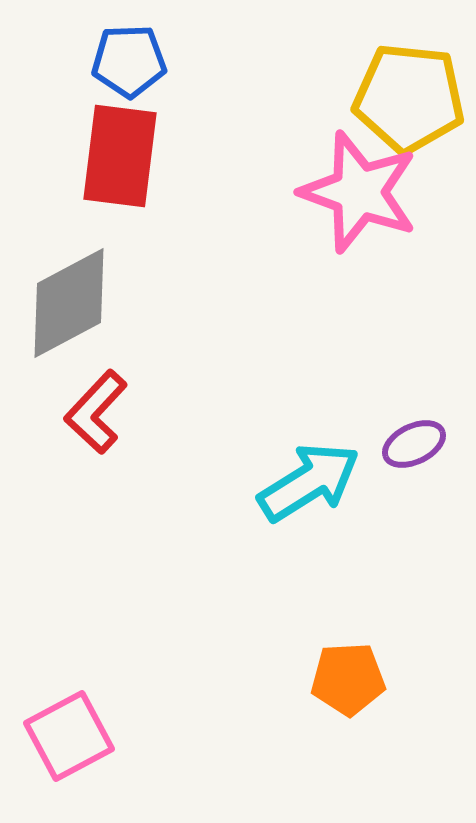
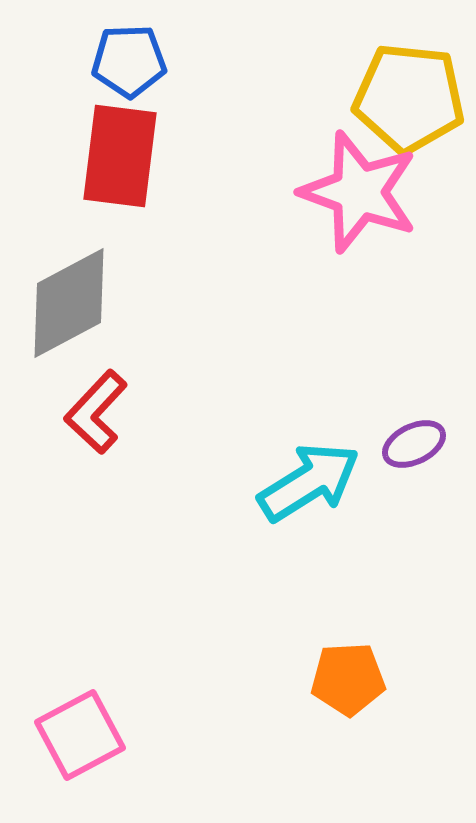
pink square: moved 11 px right, 1 px up
